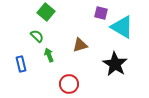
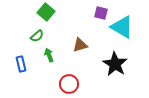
green semicircle: rotated 96 degrees clockwise
